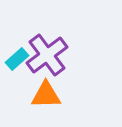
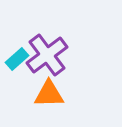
orange triangle: moved 3 px right, 1 px up
